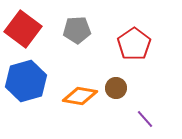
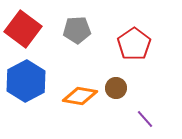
blue hexagon: rotated 12 degrees counterclockwise
